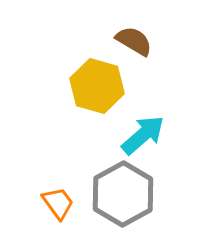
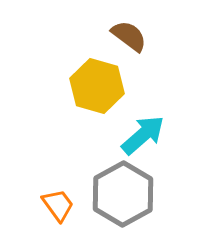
brown semicircle: moved 5 px left, 5 px up; rotated 6 degrees clockwise
orange trapezoid: moved 2 px down
